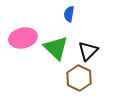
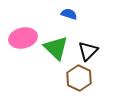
blue semicircle: rotated 98 degrees clockwise
